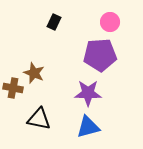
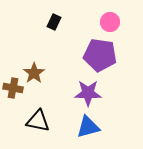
purple pentagon: rotated 12 degrees clockwise
brown star: rotated 15 degrees clockwise
black triangle: moved 1 px left, 2 px down
